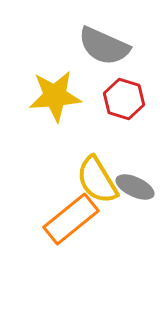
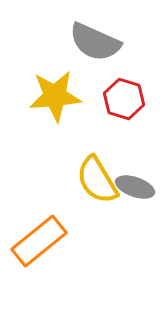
gray semicircle: moved 9 px left, 4 px up
gray ellipse: rotated 6 degrees counterclockwise
orange rectangle: moved 32 px left, 22 px down
